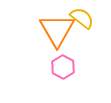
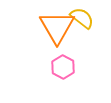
orange triangle: moved 3 px up
